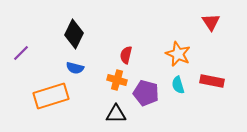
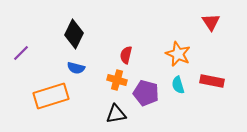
blue semicircle: moved 1 px right
black triangle: rotated 10 degrees counterclockwise
